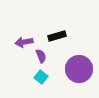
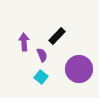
black rectangle: rotated 30 degrees counterclockwise
purple arrow: rotated 96 degrees clockwise
purple semicircle: moved 1 px right, 1 px up
